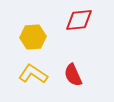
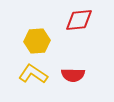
yellow hexagon: moved 4 px right, 4 px down
red semicircle: rotated 65 degrees counterclockwise
